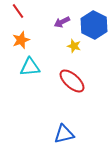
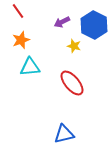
red ellipse: moved 2 px down; rotated 8 degrees clockwise
